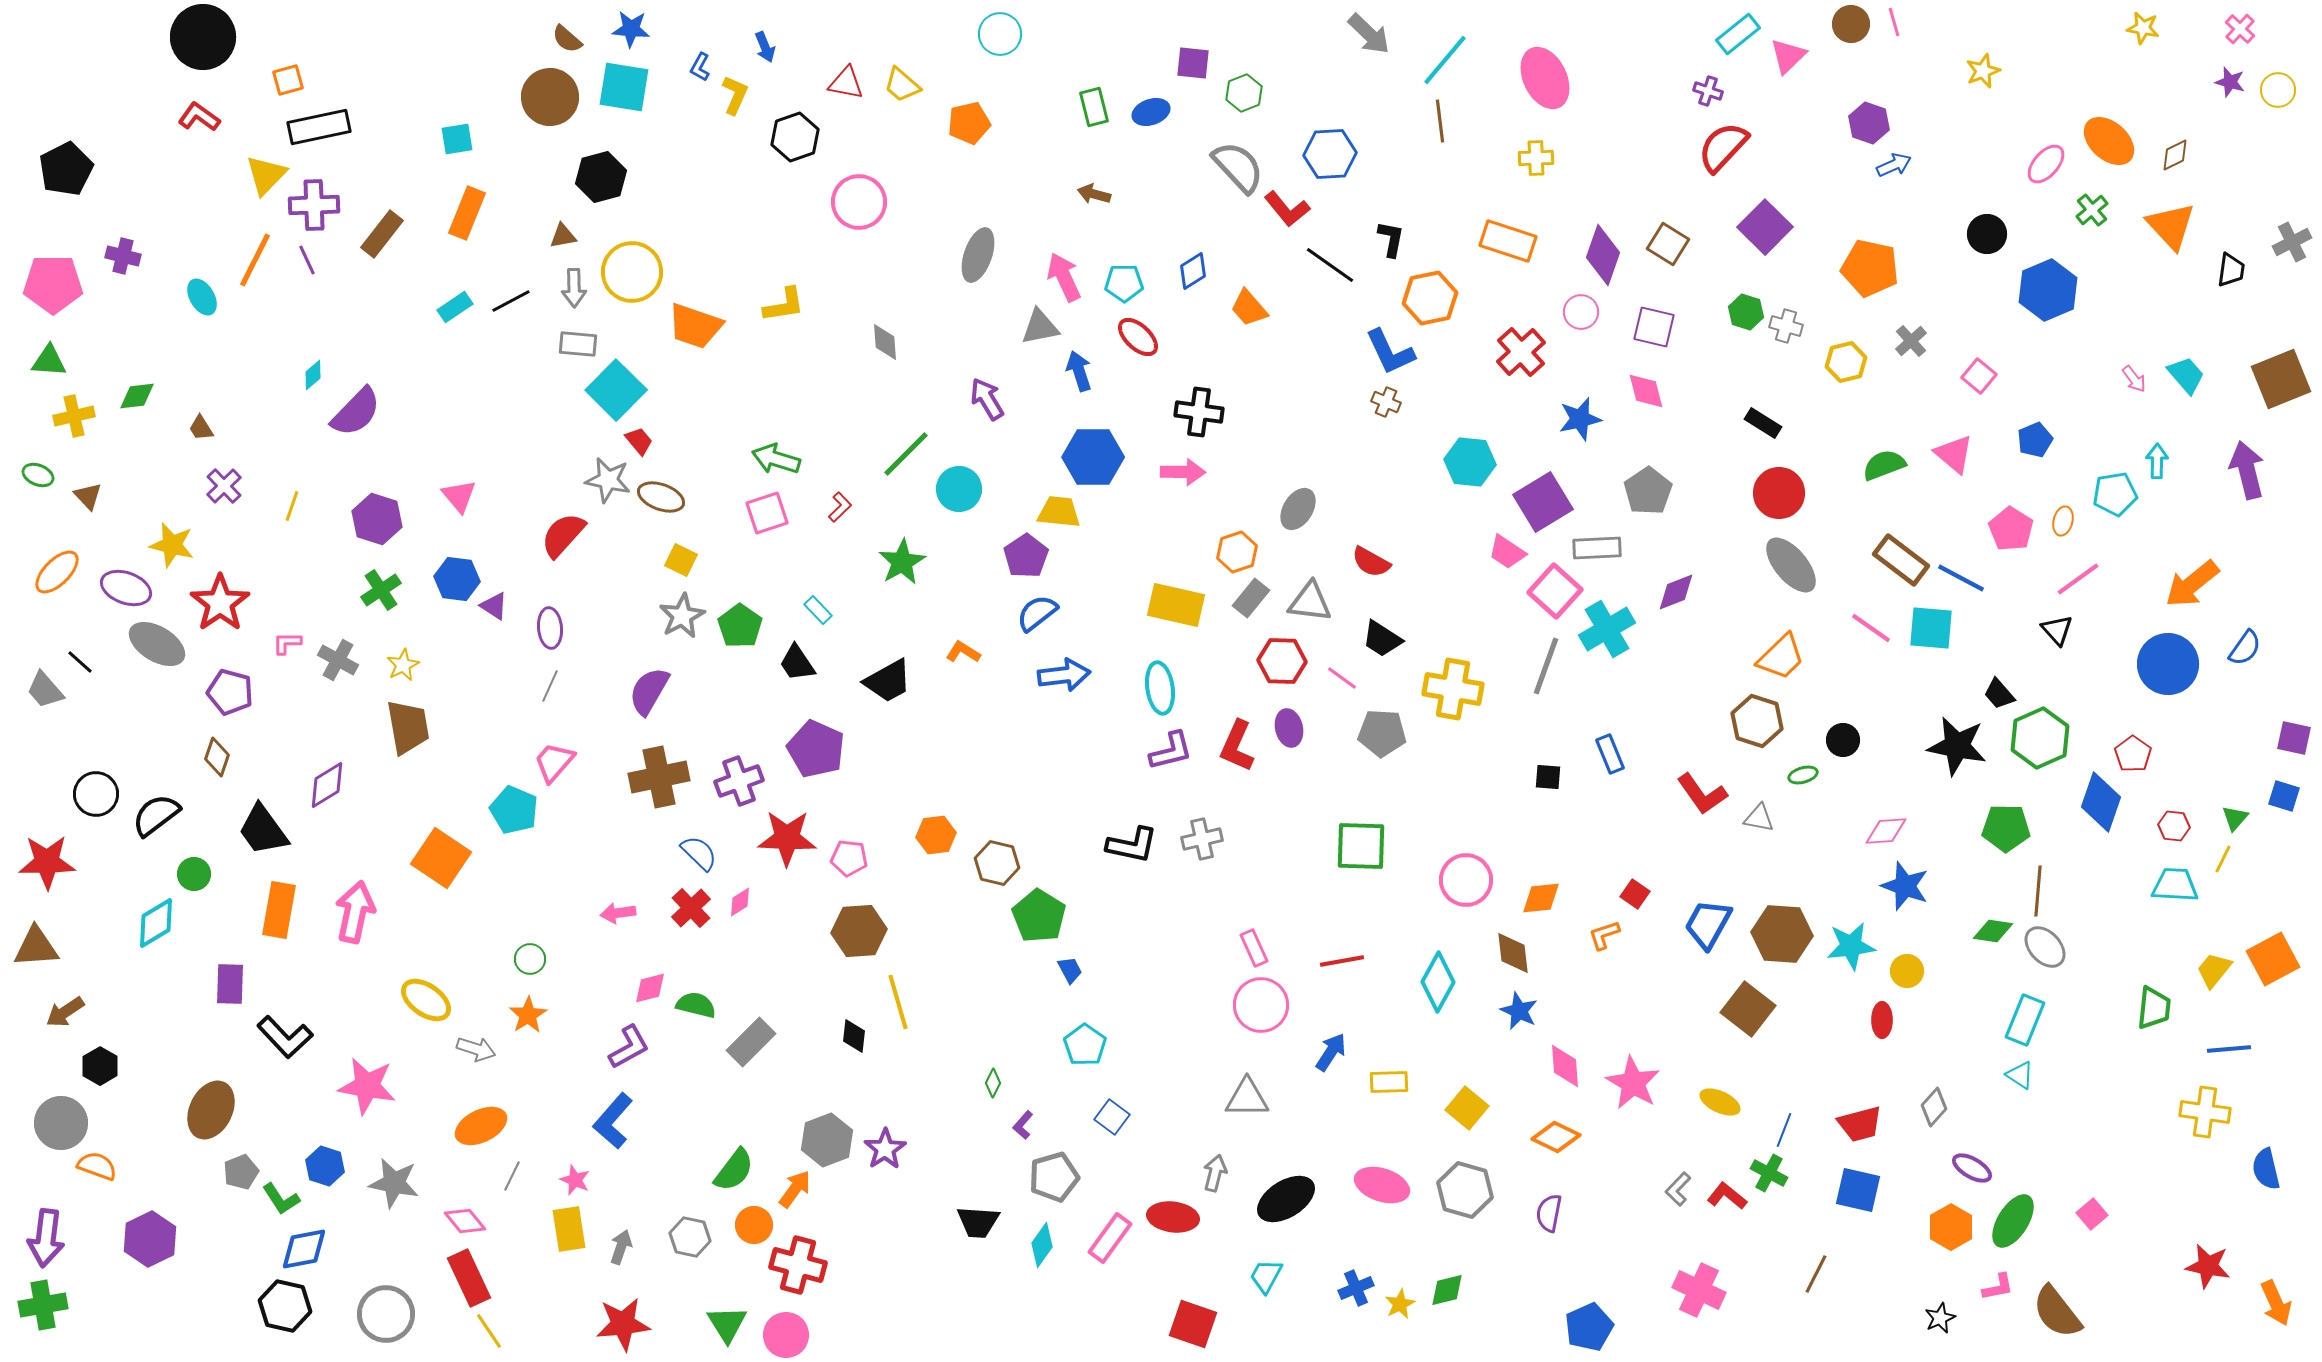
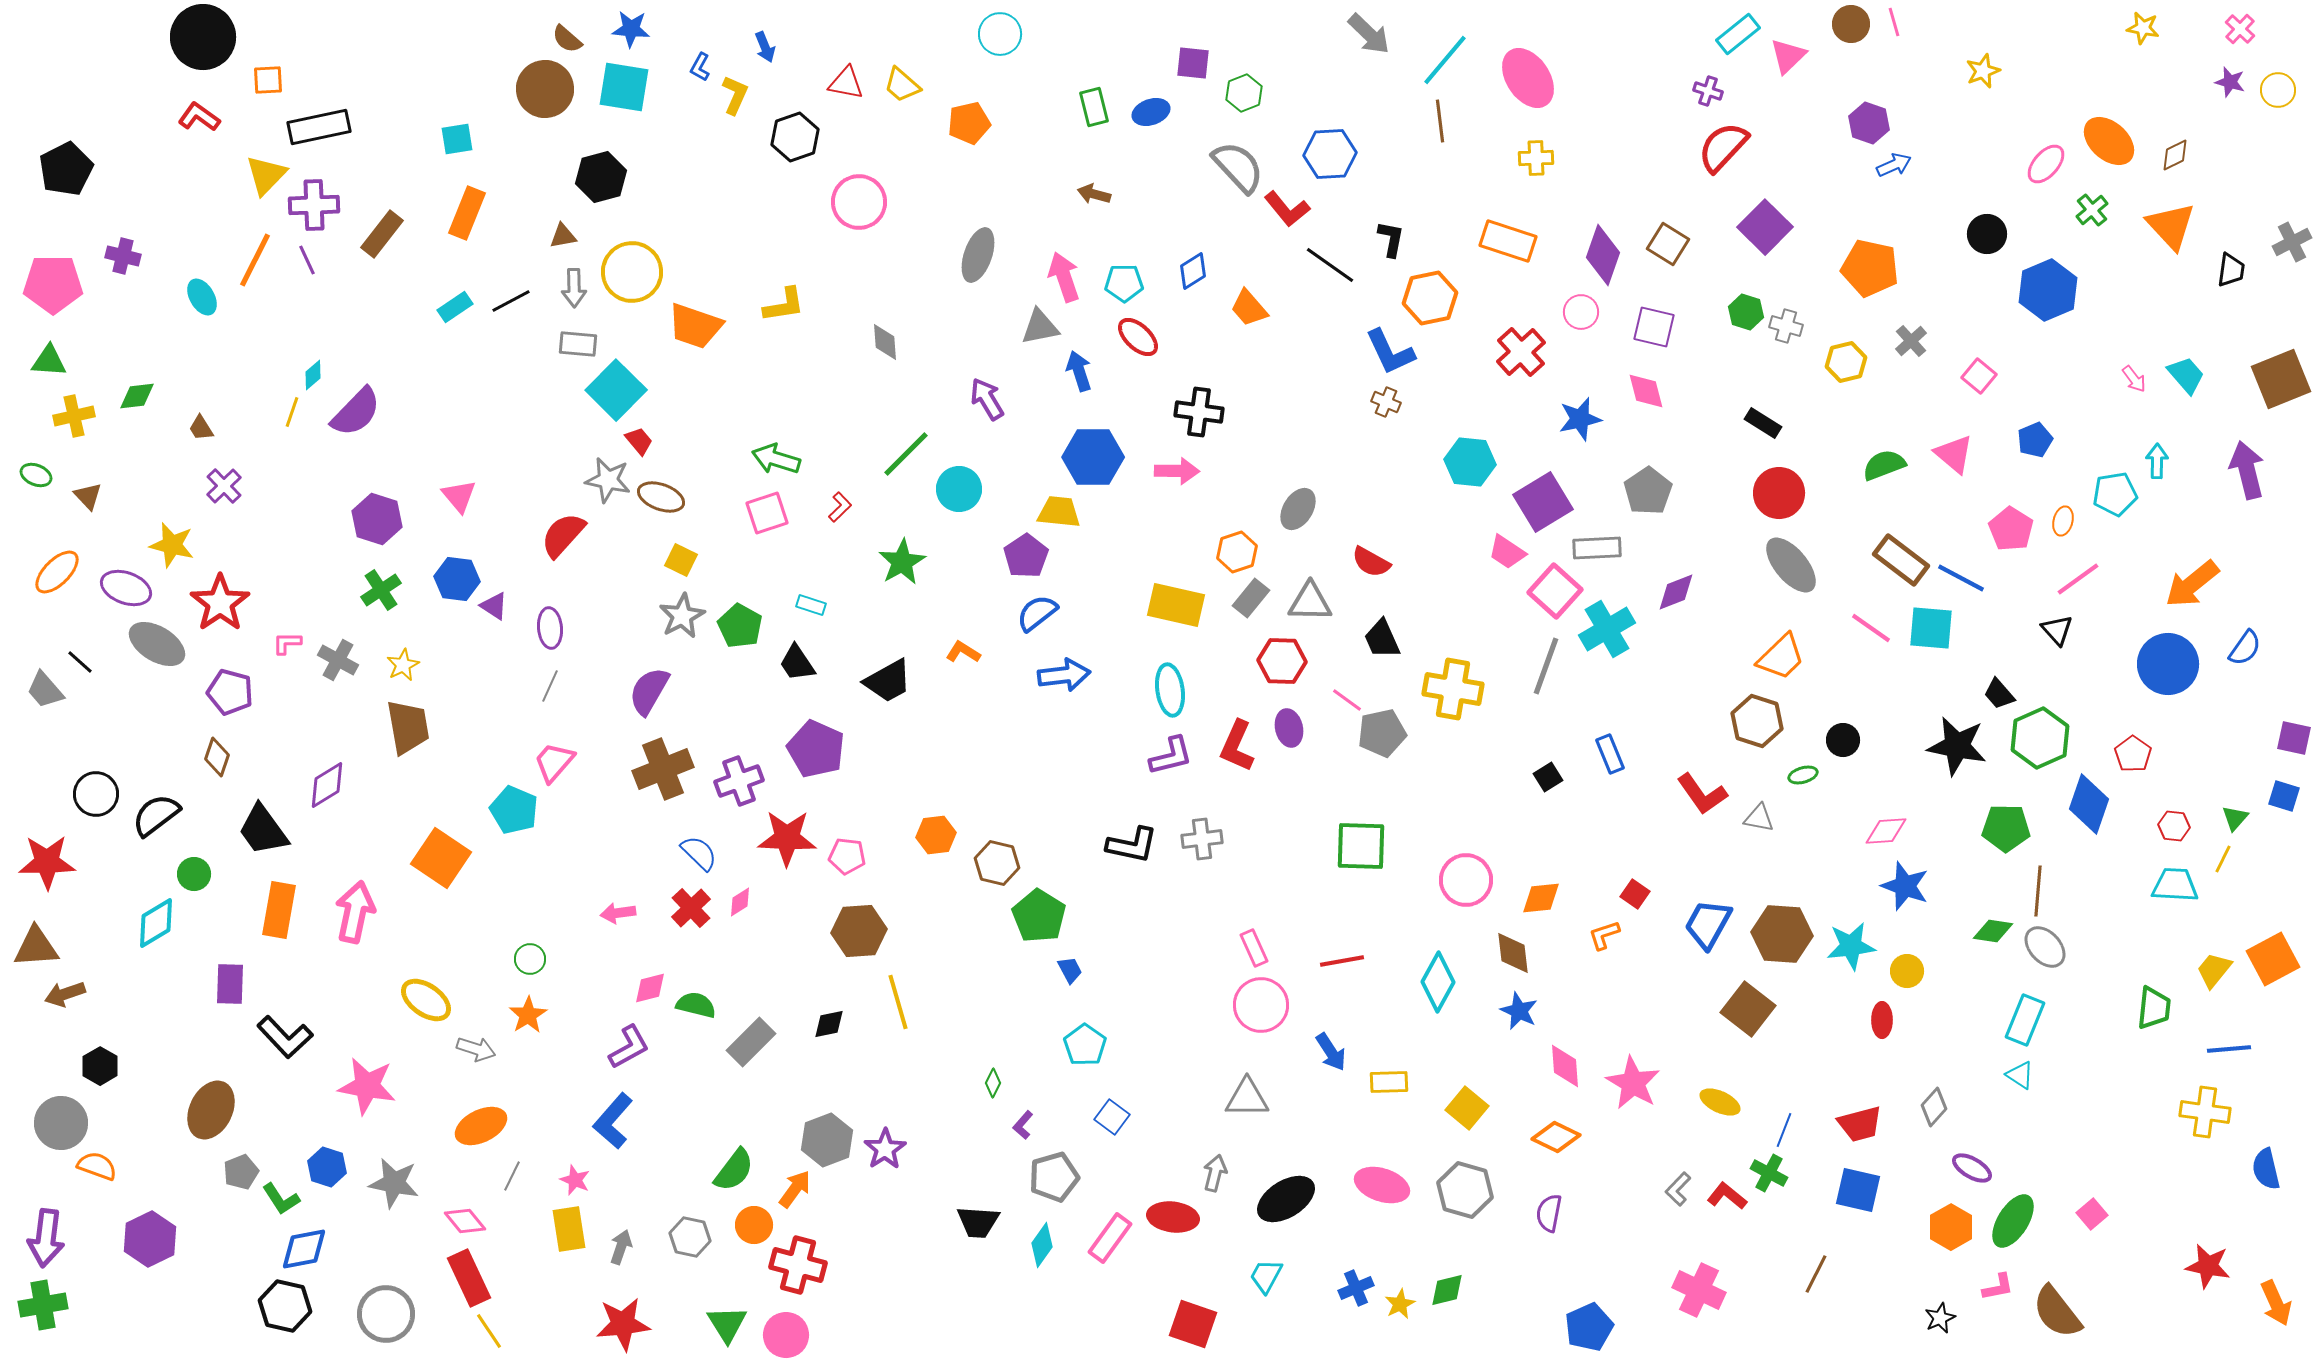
pink ellipse at (1545, 78): moved 17 px left; rotated 8 degrees counterclockwise
orange square at (288, 80): moved 20 px left; rotated 12 degrees clockwise
brown circle at (550, 97): moved 5 px left, 8 px up
pink arrow at (1064, 277): rotated 6 degrees clockwise
pink arrow at (1183, 472): moved 6 px left, 1 px up
green ellipse at (38, 475): moved 2 px left
yellow line at (292, 506): moved 94 px up
gray triangle at (1310, 602): rotated 6 degrees counterclockwise
cyan rectangle at (818, 610): moved 7 px left, 5 px up; rotated 28 degrees counterclockwise
green pentagon at (740, 626): rotated 6 degrees counterclockwise
black trapezoid at (1382, 639): rotated 33 degrees clockwise
pink line at (1342, 678): moved 5 px right, 22 px down
cyan ellipse at (1160, 688): moved 10 px right, 2 px down
gray pentagon at (1382, 733): rotated 15 degrees counterclockwise
purple L-shape at (1171, 751): moved 5 px down
brown cross at (659, 777): moved 4 px right, 8 px up; rotated 10 degrees counterclockwise
black square at (1548, 777): rotated 36 degrees counterclockwise
blue diamond at (2101, 802): moved 12 px left, 2 px down
gray cross at (1202, 839): rotated 6 degrees clockwise
pink pentagon at (849, 858): moved 2 px left, 2 px up
brown arrow at (65, 1012): moved 18 px up; rotated 15 degrees clockwise
black diamond at (854, 1036): moved 25 px left, 12 px up; rotated 72 degrees clockwise
blue arrow at (1331, 1052): rotated 114 degrees clockwise
blue hexagon at (325, 1166): moved 2 px right, 1 px down
